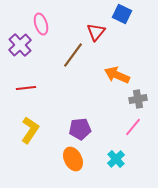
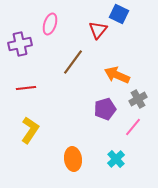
blue square: moved 3 px left
pink ellipse: moved 9 px right; rotated 35 degrees clockwise
red triangle: moved 2 px right, 2 px up
purple cross: moved 1 px up; rotated 30 degrees clockwise
brown line: moved 7 px down
gray cross: rotated 18 degrees counterclockwise
purple pentagon: moved 25 px right, 20 px up; rotated 10 degrees counterclockwise
orange ellipse: rotated 20 degrees clockwise
